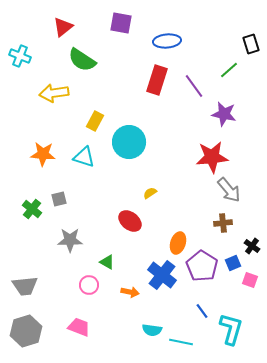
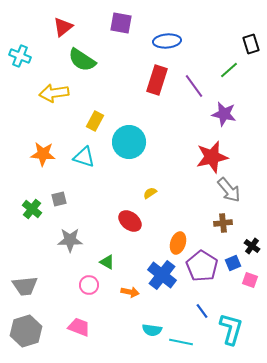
red star: rotated 8 degrees counterclockwise
